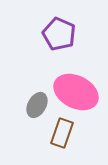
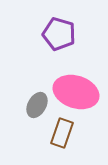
purple pentagon: rotated 8 degrees counterclockwise
pink ellipse: rotated 9 degrees counterclockwise
